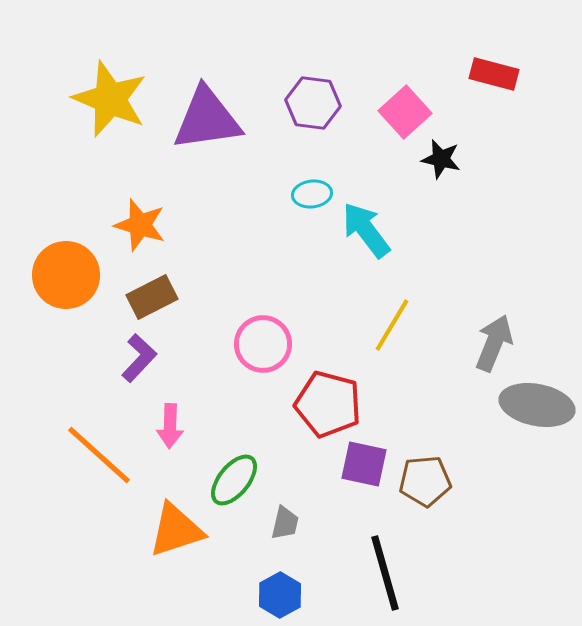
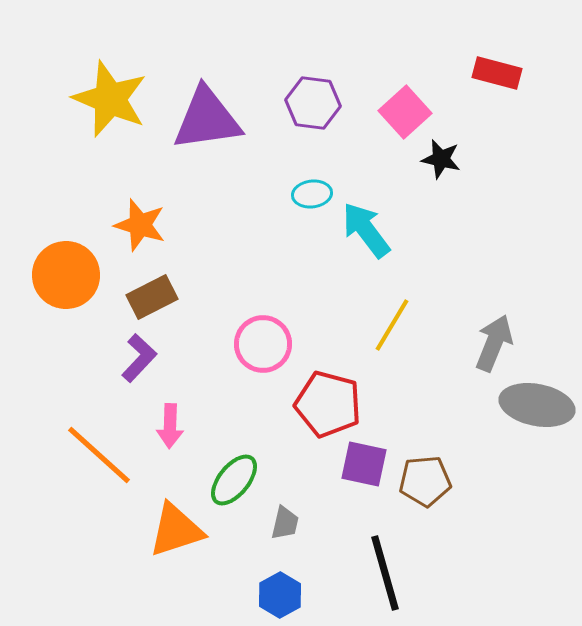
red rectangle: moved 3 px right, 1 px up
